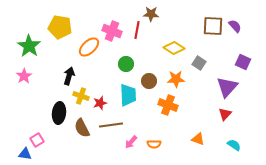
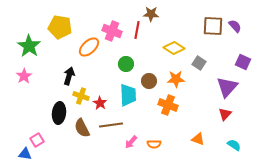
red star: rotated 24 degrees counterclockwise
